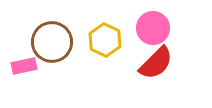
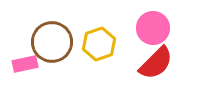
yellow hexagon: moved 6 px left, 4 px down; rotated 16 degrees clockwise
pink rectangle: moved 1 px right, 2 px up
